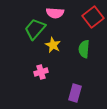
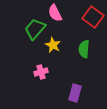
pink semicircle: rotated 60 degrees clockwise
red square: rotated 15 degrees counterclockwise
